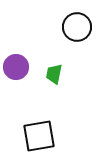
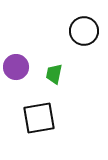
black circle: moved 7 px right, 4 px down
black square: moved 18 px up
